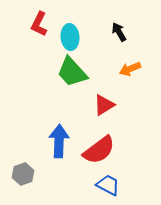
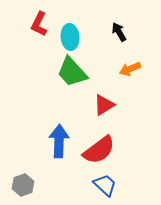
gray hexagon: moved 11 px down
blue trapezoid: moved 3 px left; rotated 15 degrees clockwise
